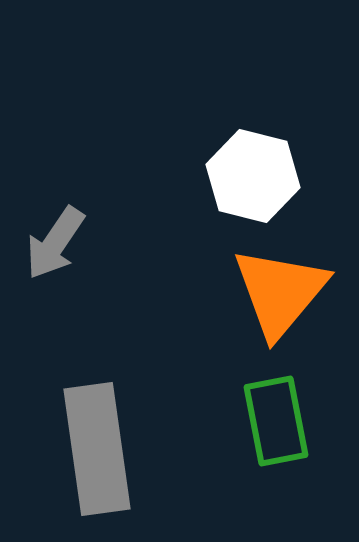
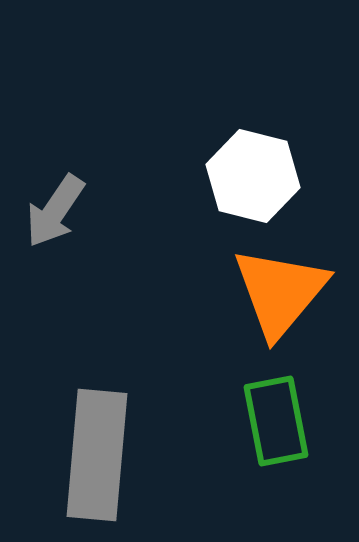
gray arrow: moved 32 px up
gray rectangle: moved 6 px down; rotated 13 degrees clockwise
